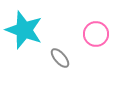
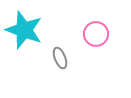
gray ellipse: rotated 20 degrees clockwise
